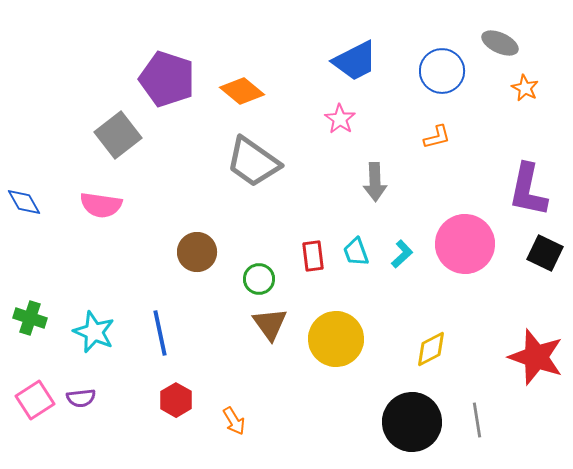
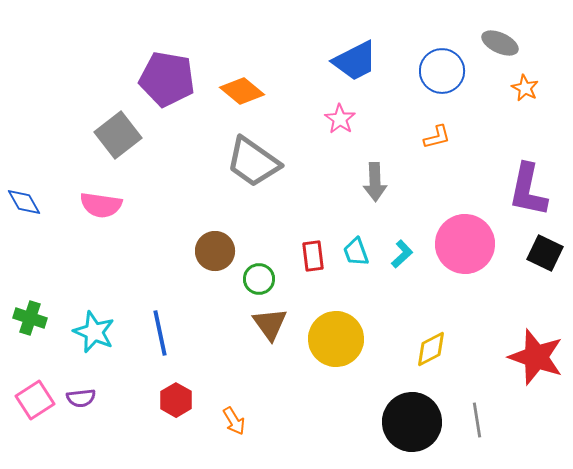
purple pentagon: rotated 8 degrees counterclockwise
brown circle: moved 18 px right, 1 px up
